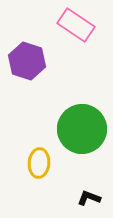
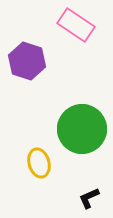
yellow ellipse: rotated 20 degrees counterclockwise
black L-shape: rotated 45 degrees counterclockwise
